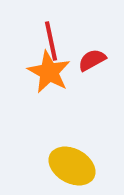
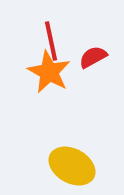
red semicircle: moved 1 px right, 3 px up
